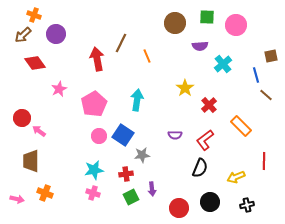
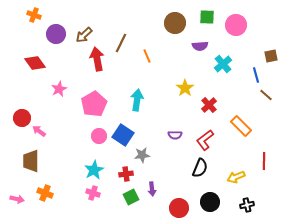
brown arrow at (23, 35): moved 61 px right
cyan star at (94, 170): rotated 18 degrees counterclockwise
